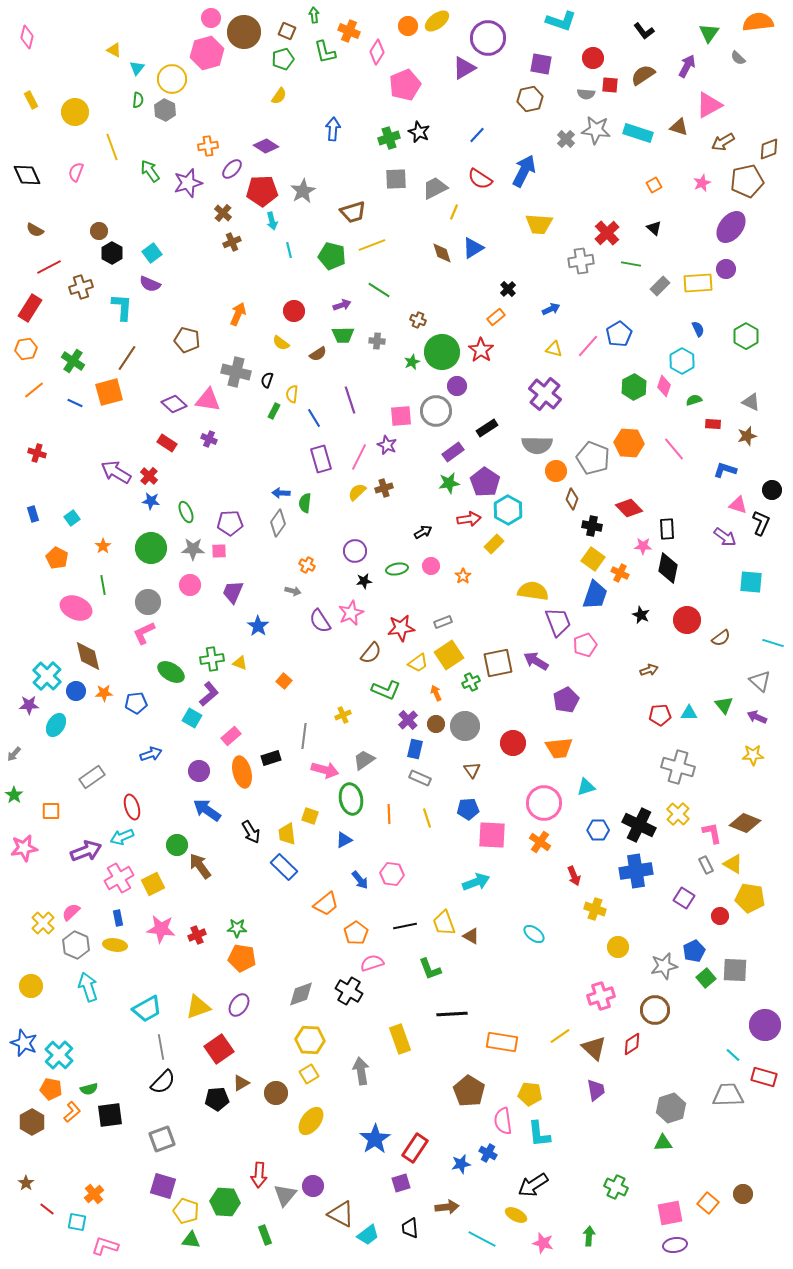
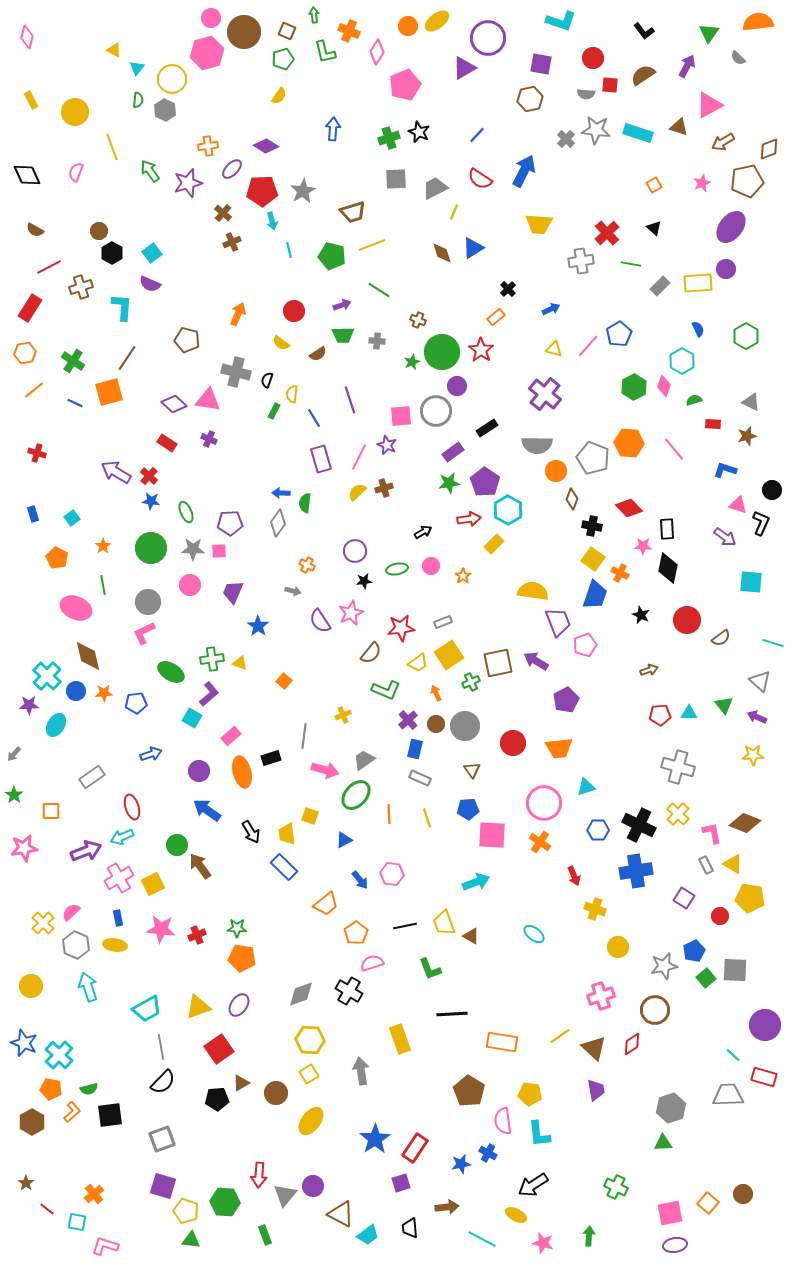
orange hexagon at (26, 349): moved 1 px left, 4 px down
green ellipse at (351, 799): moved 5 px right, 4 px up; rotated 52 degrees clockwise
